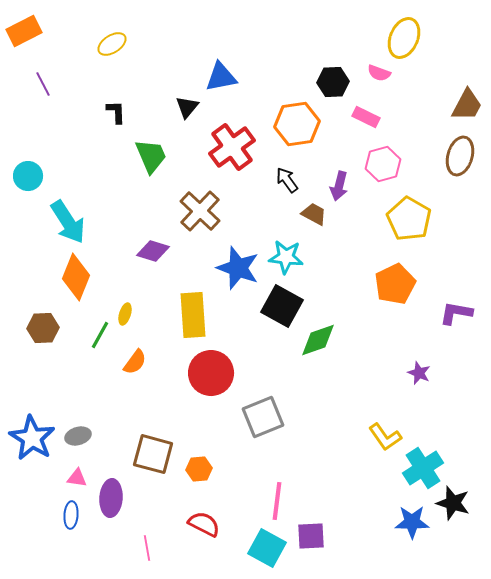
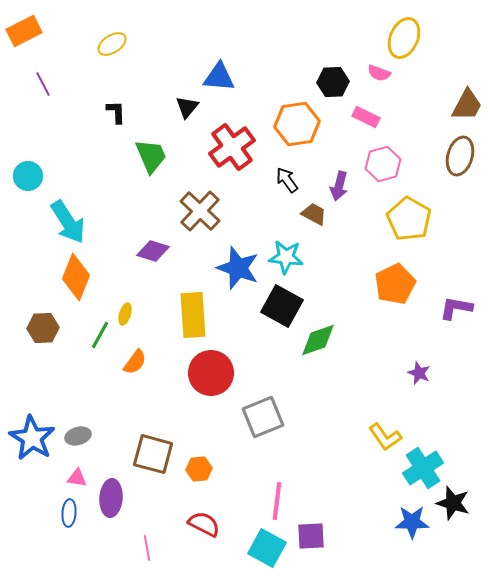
blue triangle at (221, 77): moved 2 px left; rotated 16 degrees clockwise
purple L-shape at (456, 313): moved 5 px up
blue ellipse at (71, 515): moved 2 px left, 2 px up
